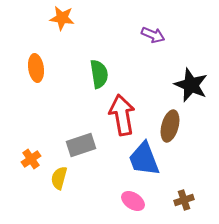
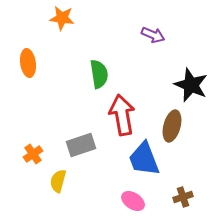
orange ellipse: moved 8 px left, 5 px up
brown ellipse: moved 2 px right
orange cross: moved 2 px right, 5 px up
yellow semicircle: moved 1 px left, 3 px down
brown cross: moved 1 px left, 3 px up
